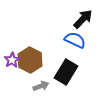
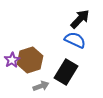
black arrow: moved 3 px left
brown hexagon: rotated 15 degrees clockwise
